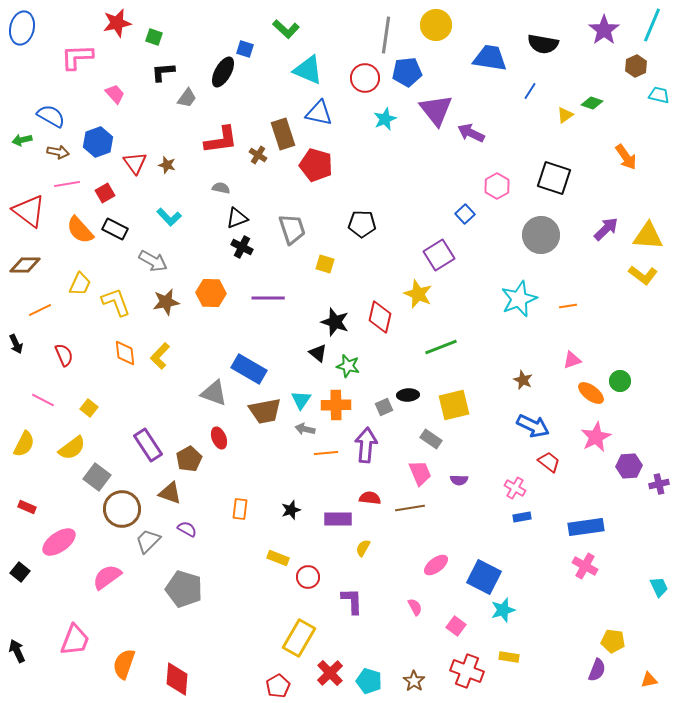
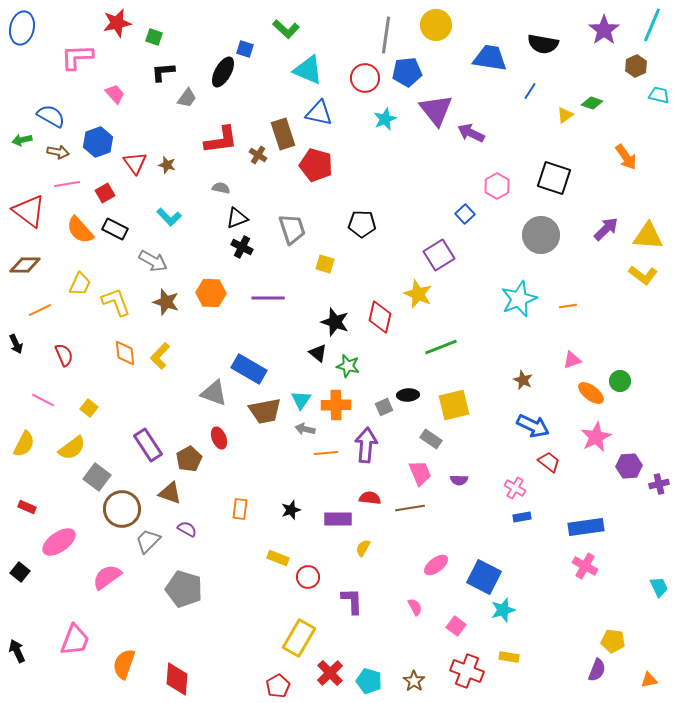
brown star at (166, 302): rotated 28 degrees clockwise
